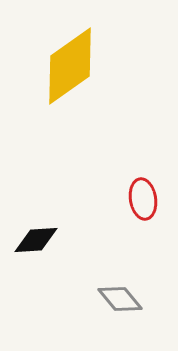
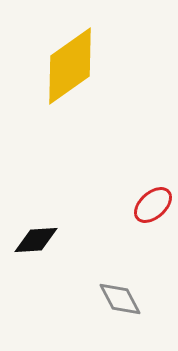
red ellipse: moved 10 px right, 6 px down; rotated 57 degrees clockwise
gray diamond: rotated 12 degrees clockwise
